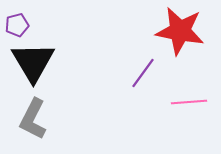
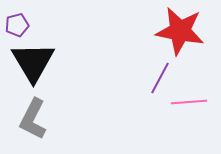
purple line: moved 17 px right, 5 px down; rotated 8 degrees counterclockwise
